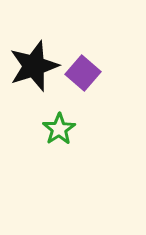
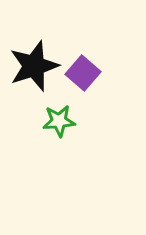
green star: moved 8 px up; rotated 28 degrees clockwise
